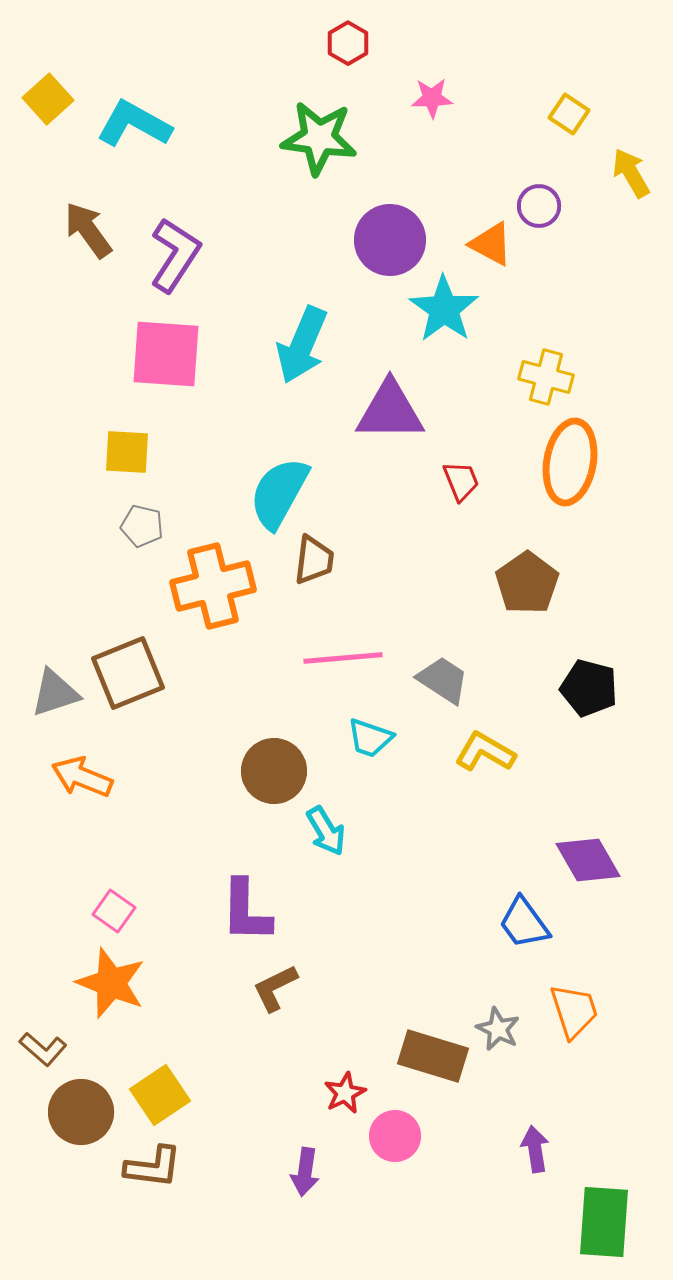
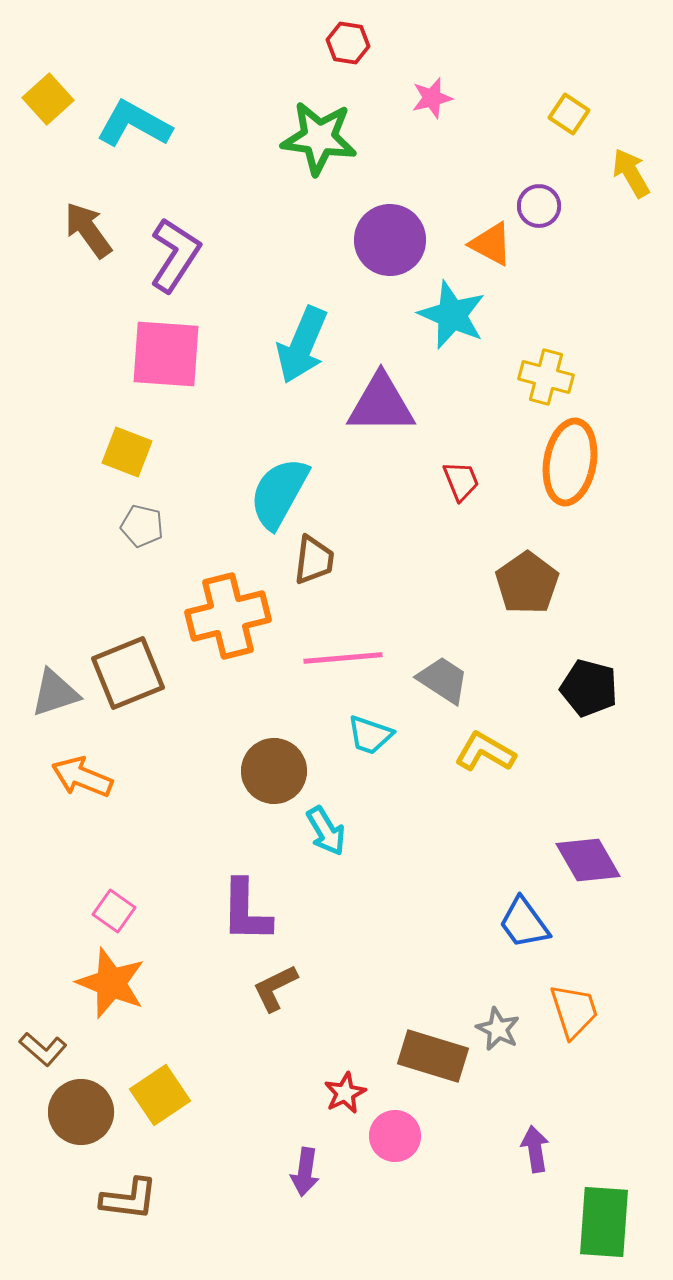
red hexagon at (348, 43): rotated 21 degrees counterclockwise
pink star at (432, 98): rotated 12 degrees counterclockwise
cyan star at (444, 309): moved 8 px right, 6 px down; rotated 12 degrees counterclockwise
purple triangle at (390, 411): moved 9 px left, 7 px up
yellow square at (127, 452): rotated 18 degrees clockwise
orange cross at (213, 586): moved 15 px right, 30 px down
cyan trapezoid at (370, 738): moved 3 px up
brown L-shape at (153, 1167): moved 24 px left, 32 px down
